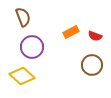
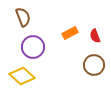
orange rectangle: moved 1 px left, 1 px down
red semicircle: rotated 48 degrees clockwise
purple circle: moved 1 px right
brown circle: moved 2 px right
